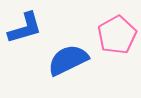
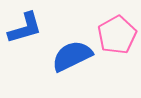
blue semicircle: moved 4 px right, 4 px up
